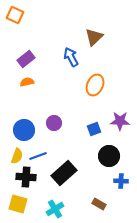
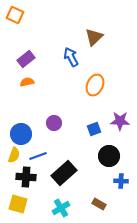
blue circle: moved 3 px left, 4 px down
yellow semicircle: moved 3 px left, 1 px up
cyan cross: moved 6 px right, 1 px up
